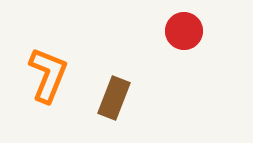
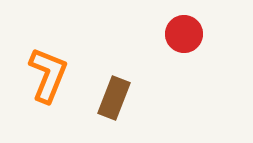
red circle: moved 3 px down
